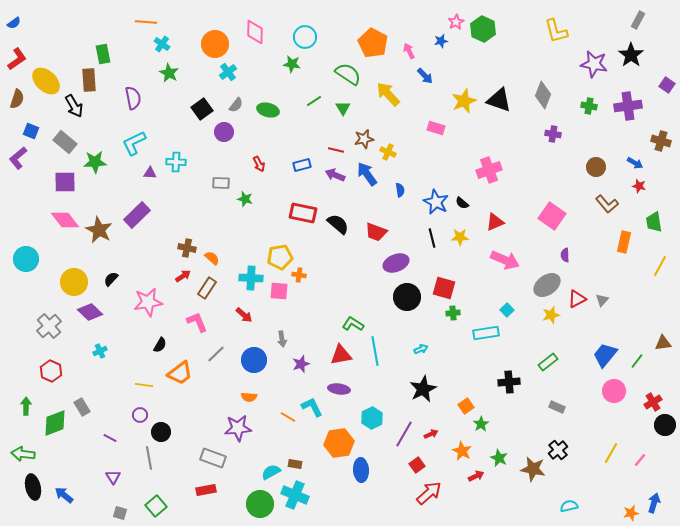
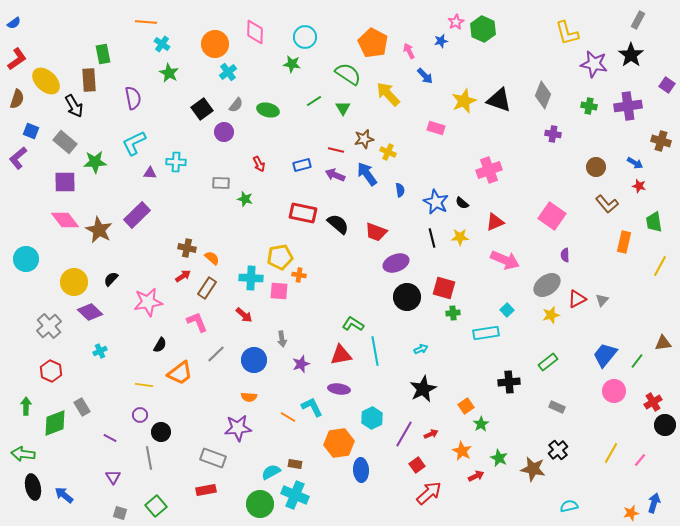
yellow L-shape at (556, 31): moved 11 px right, 2 px down
